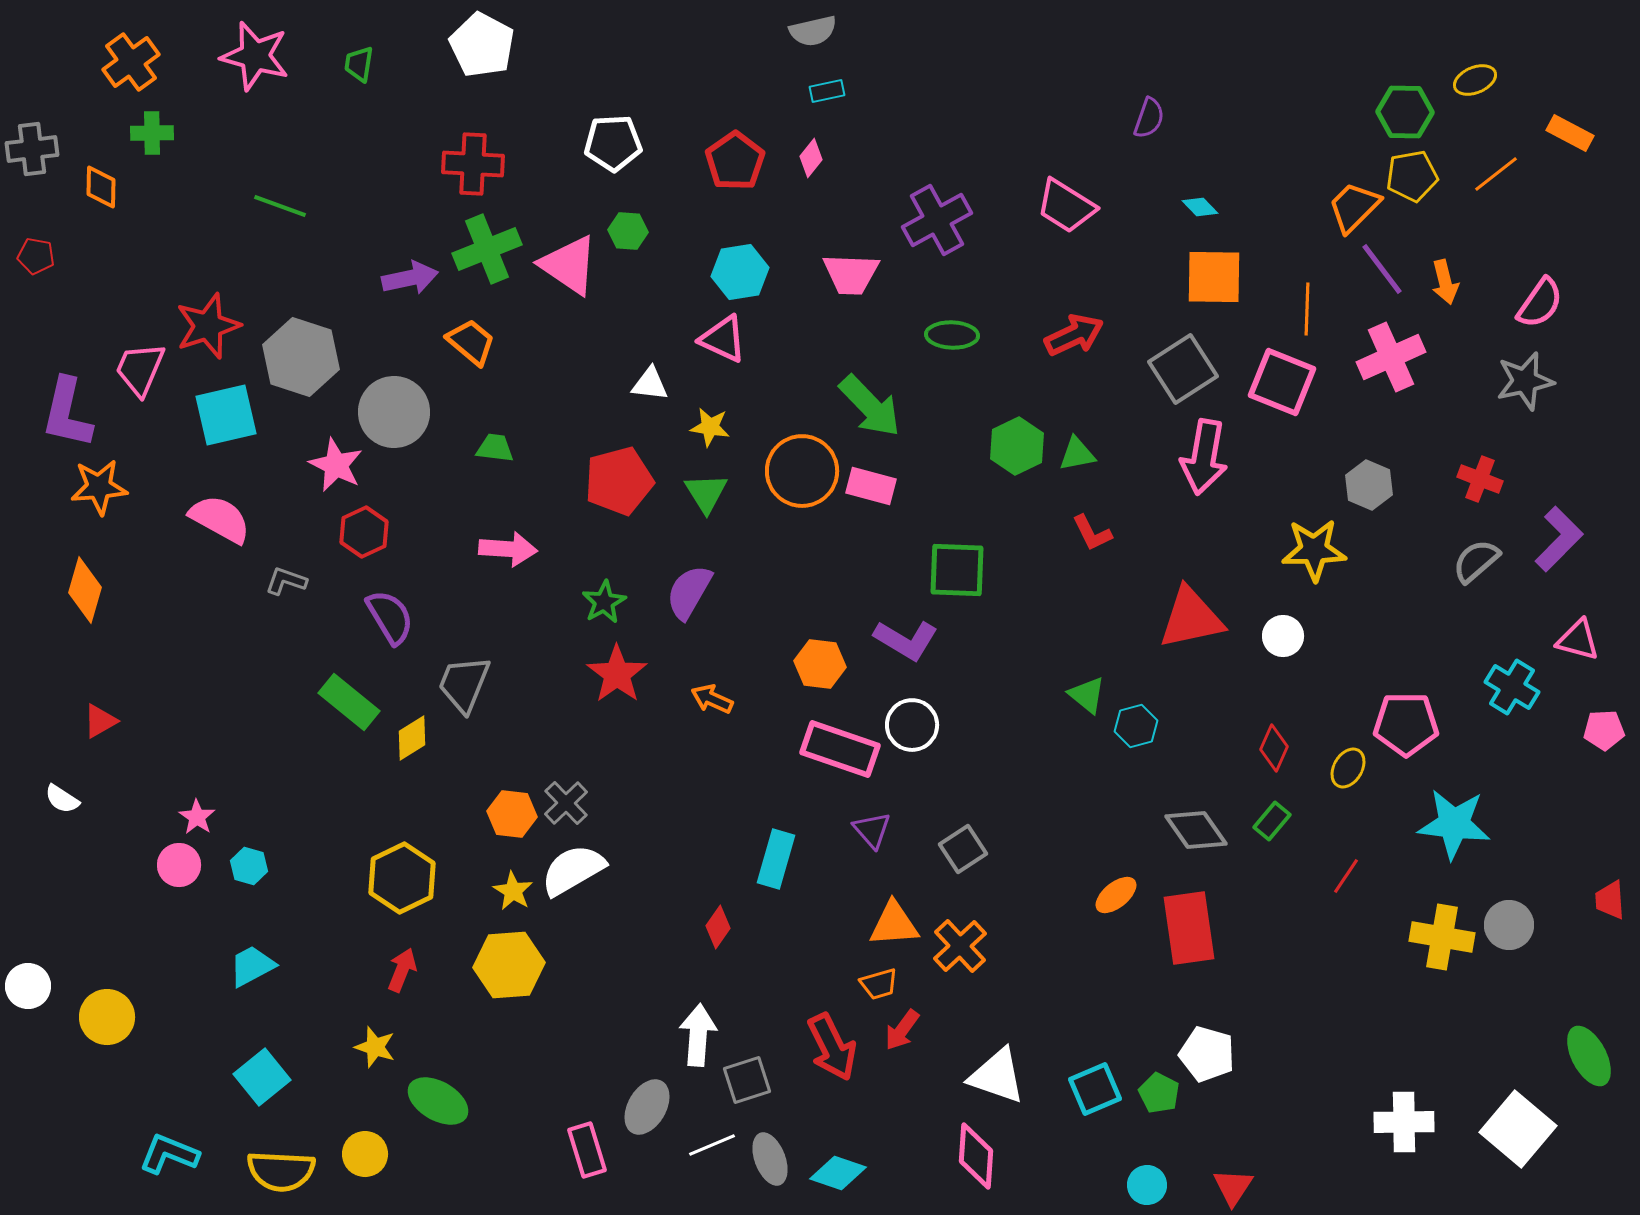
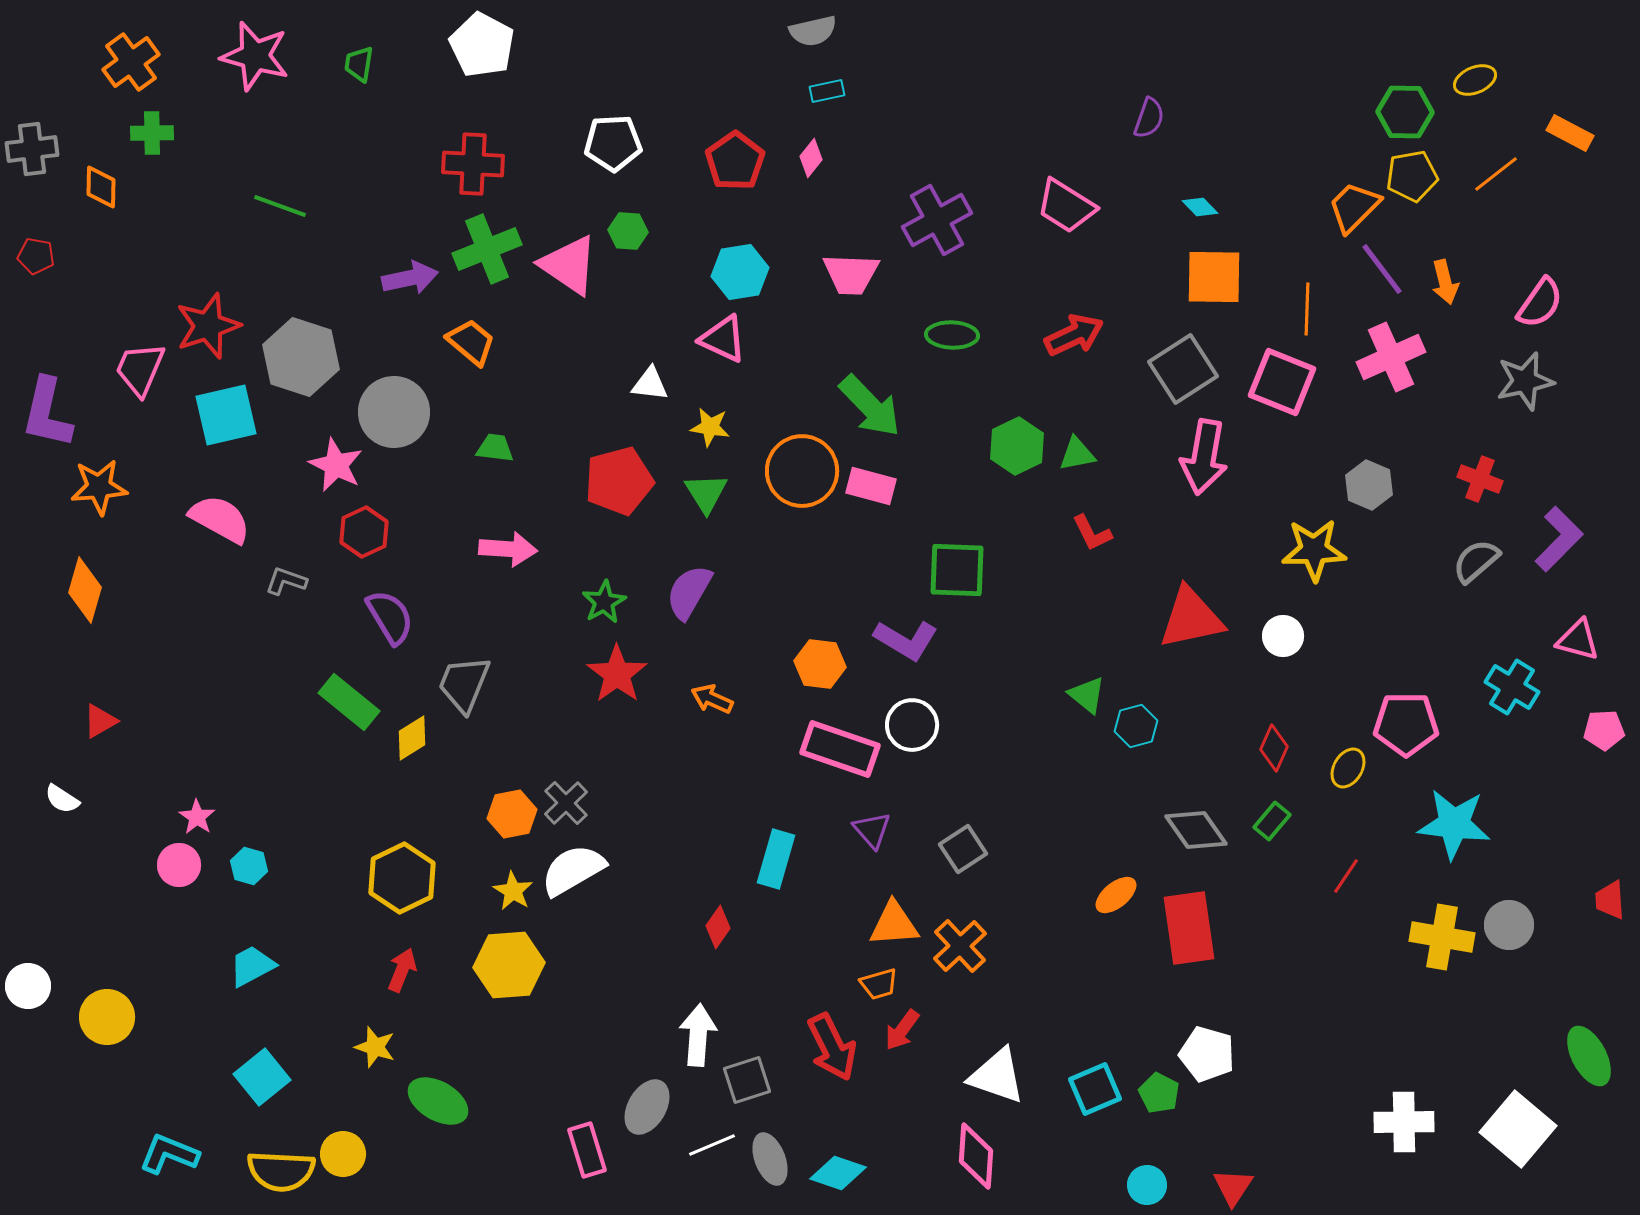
purple L-shape at (67, 413): moved 20 px left
orange hexagon at (512, 814): rotated 18 degrees counterclockwise
yellow circle at (365, 1154): moved 22 px left
